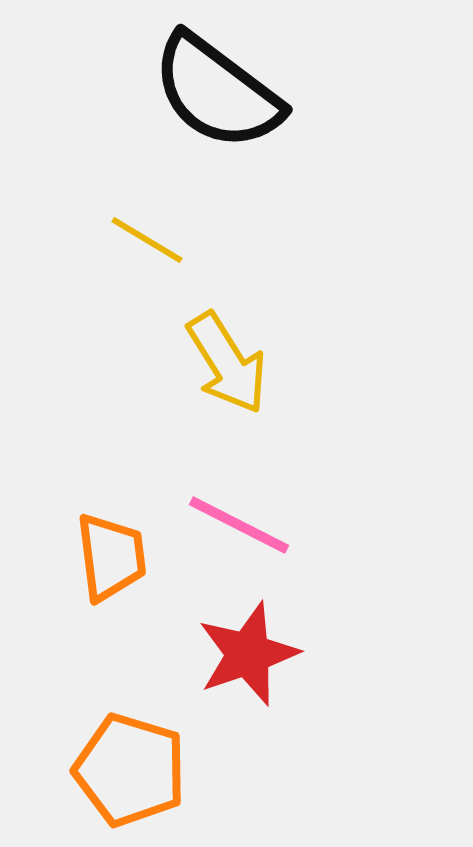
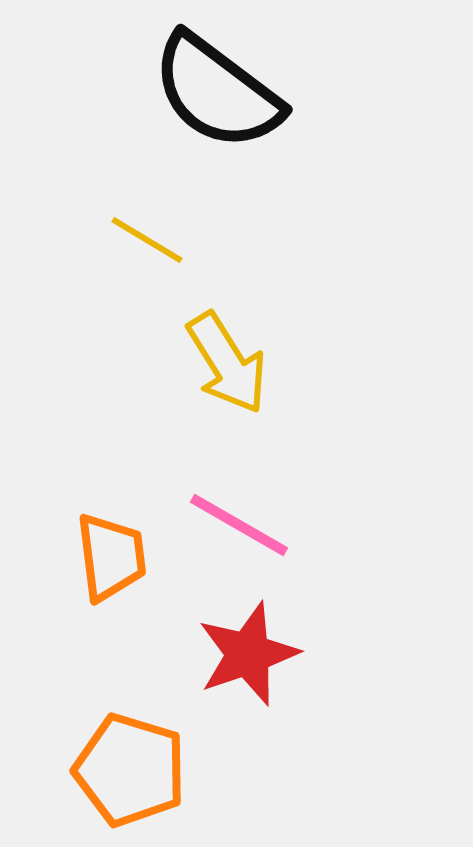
pink line: rotated 3 degrees clockwise
